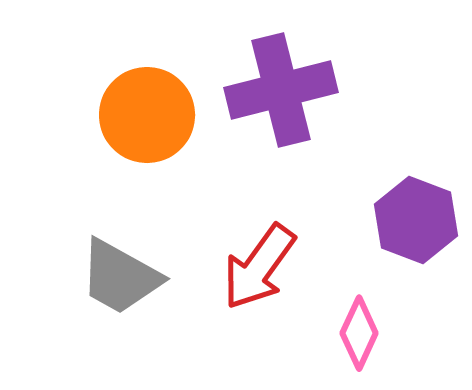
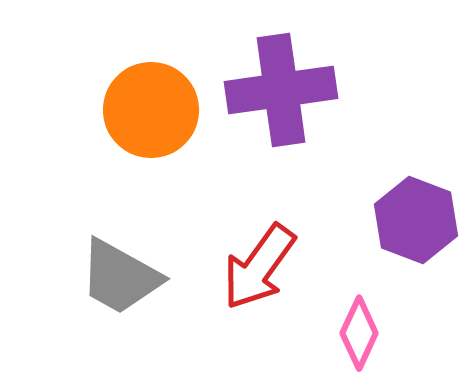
purple cross: rotated 6 degrees clockwise
orange circle: moved 4 px right, 5 px up
